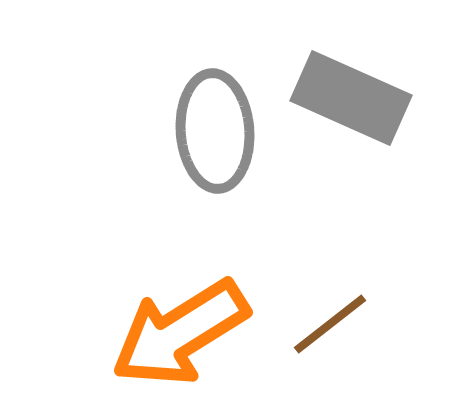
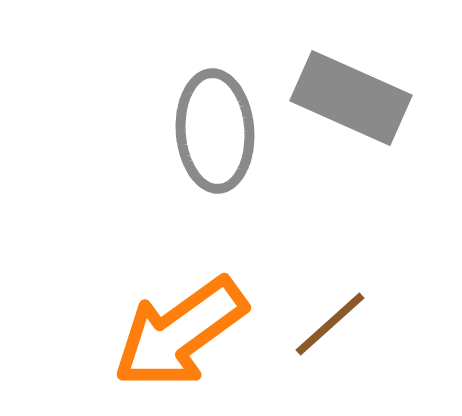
brown line: rotated 4 degrees counterclockwise
orange arrow: rotated 4 degrees counterclockwise
